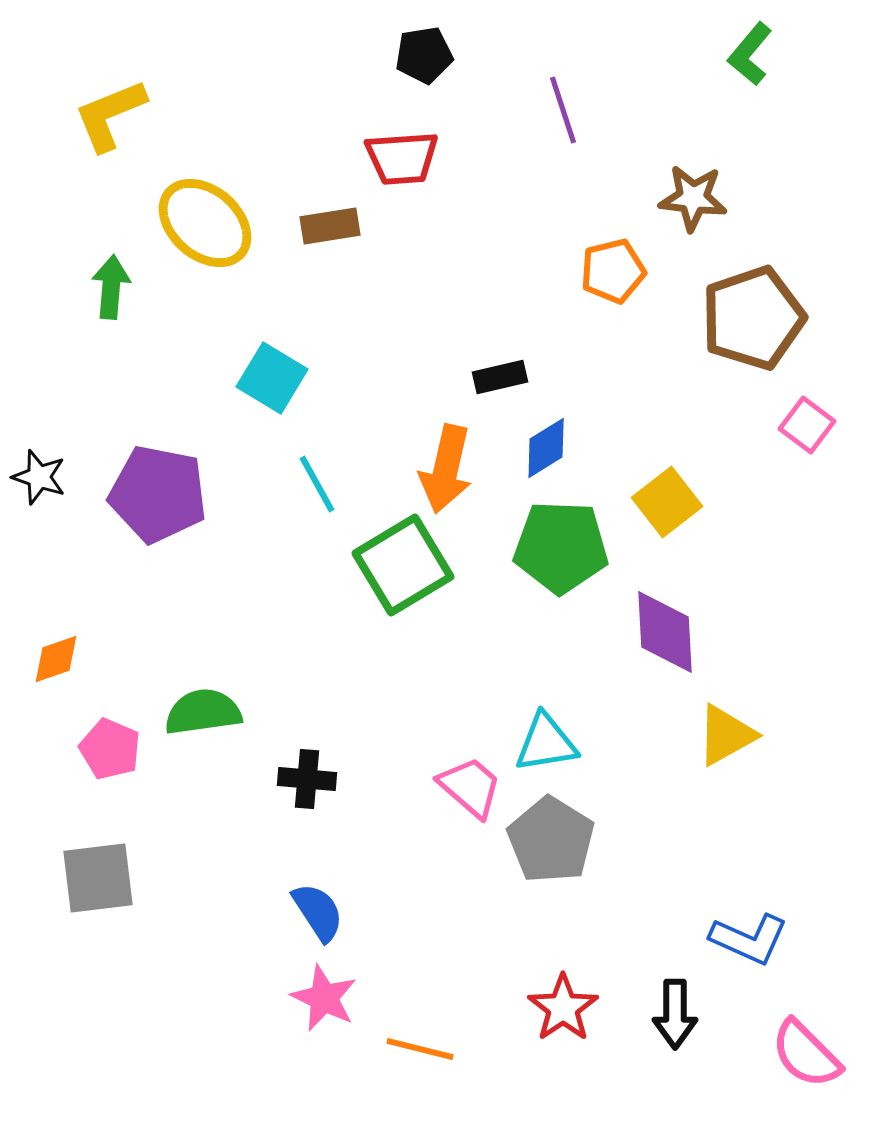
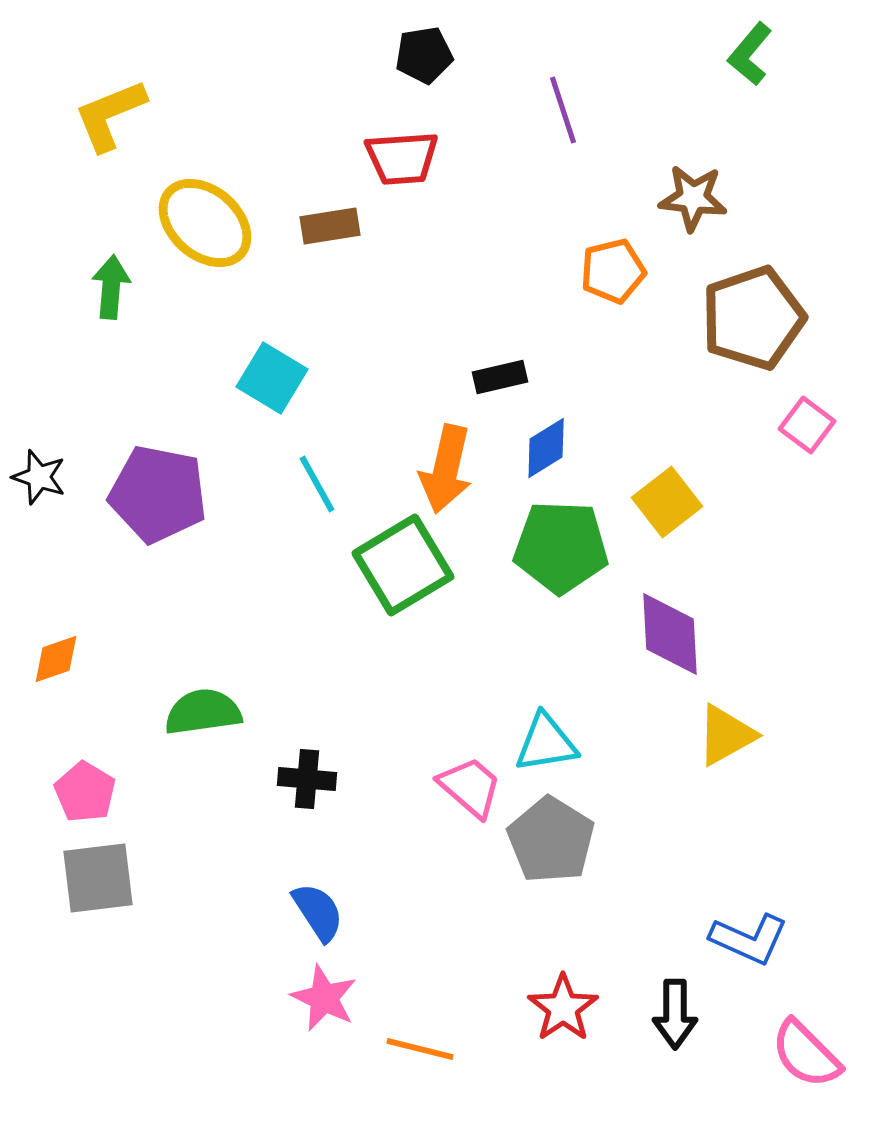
purple diamond: moved 5 px right, 2 px down
pink pentagon: moved 25 px left, 43 px down; rotated 8 degrees clockwise
